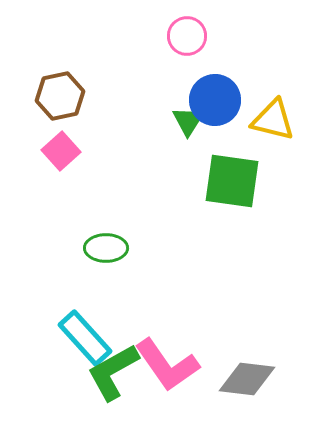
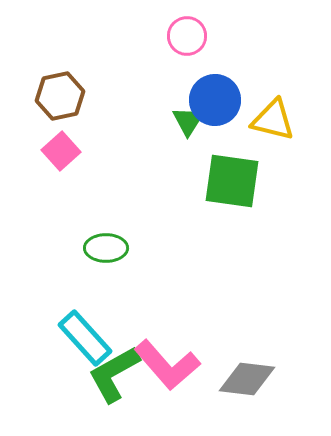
pink L-shape: rotated 6 degrees counterclockwise
green L-shape: moved 1 px right, 2 px down
